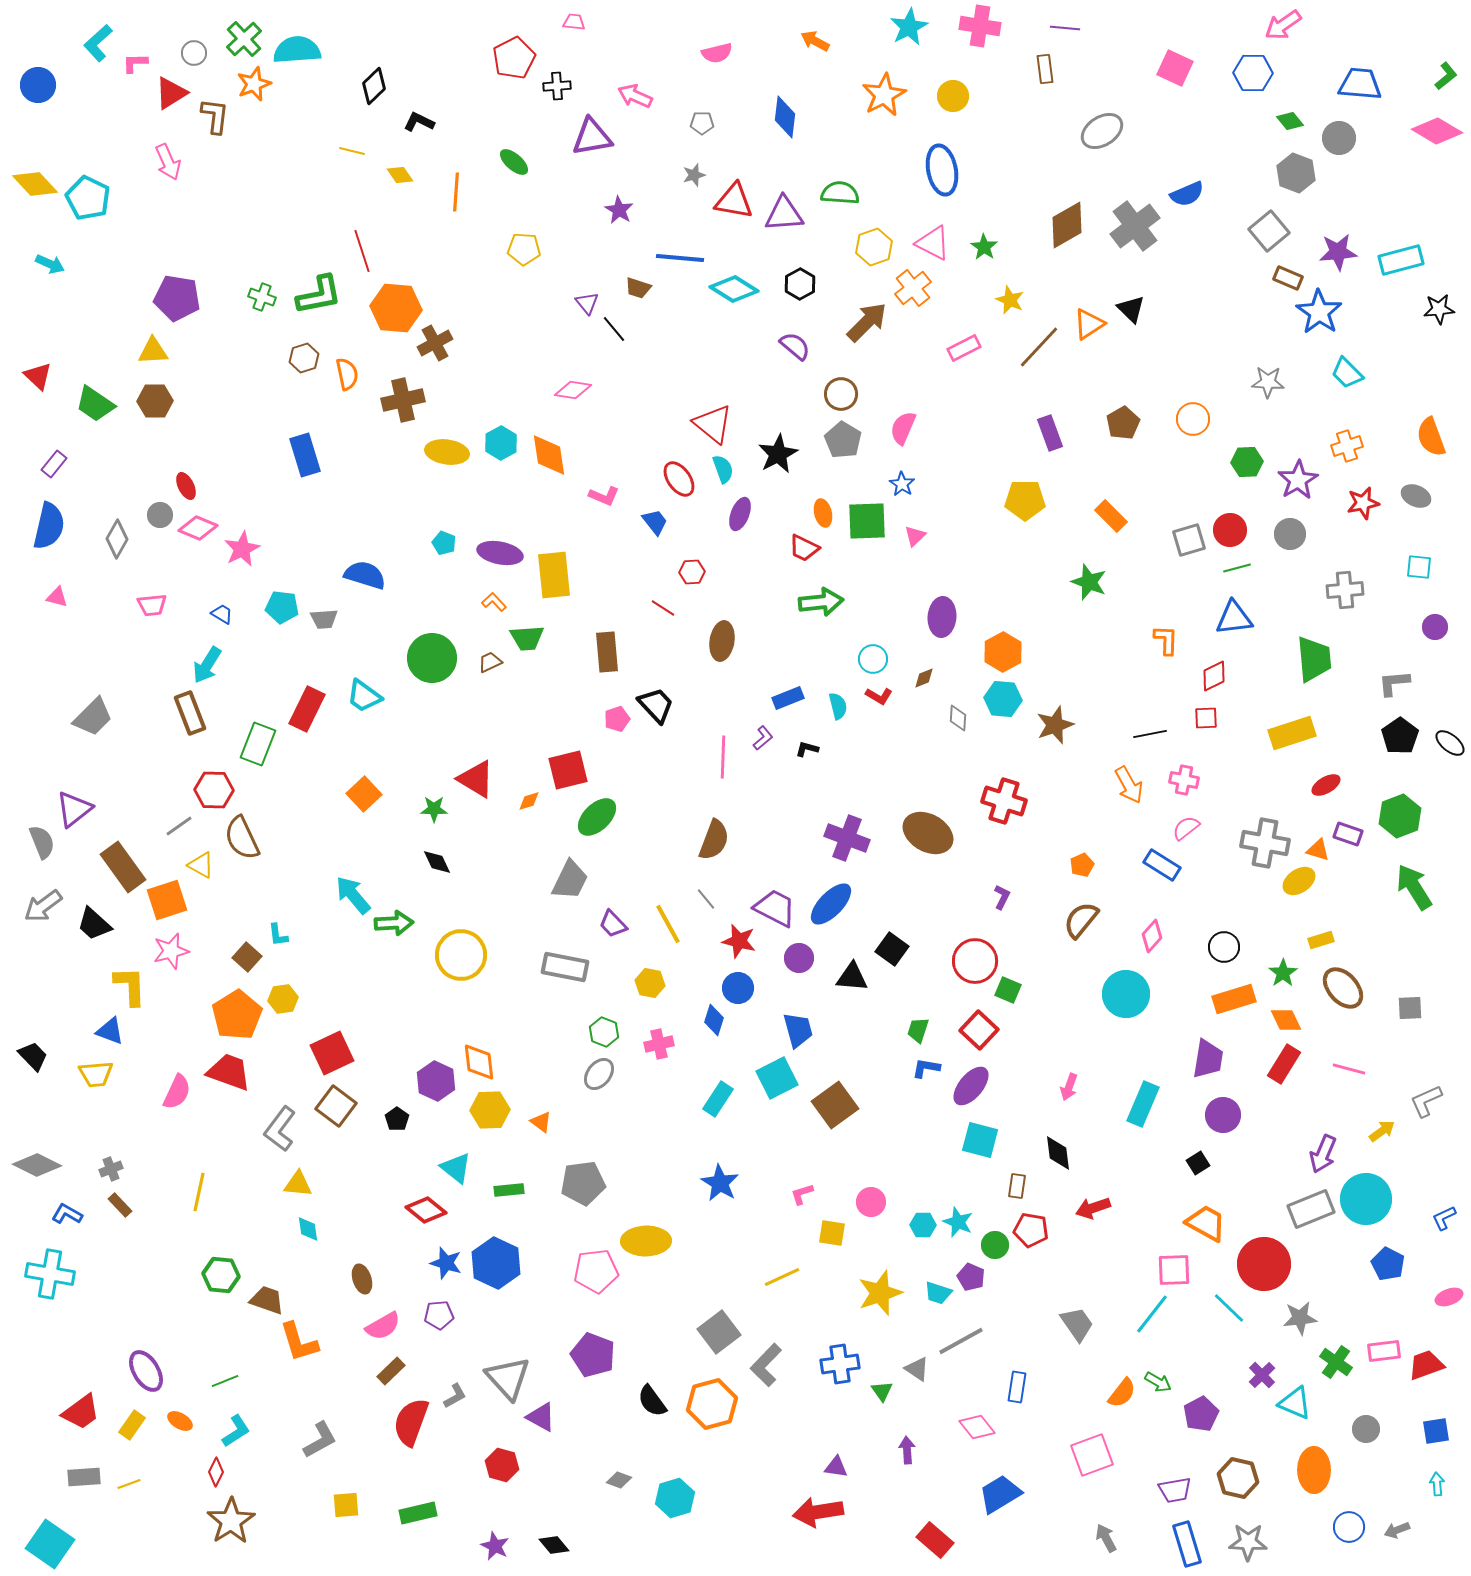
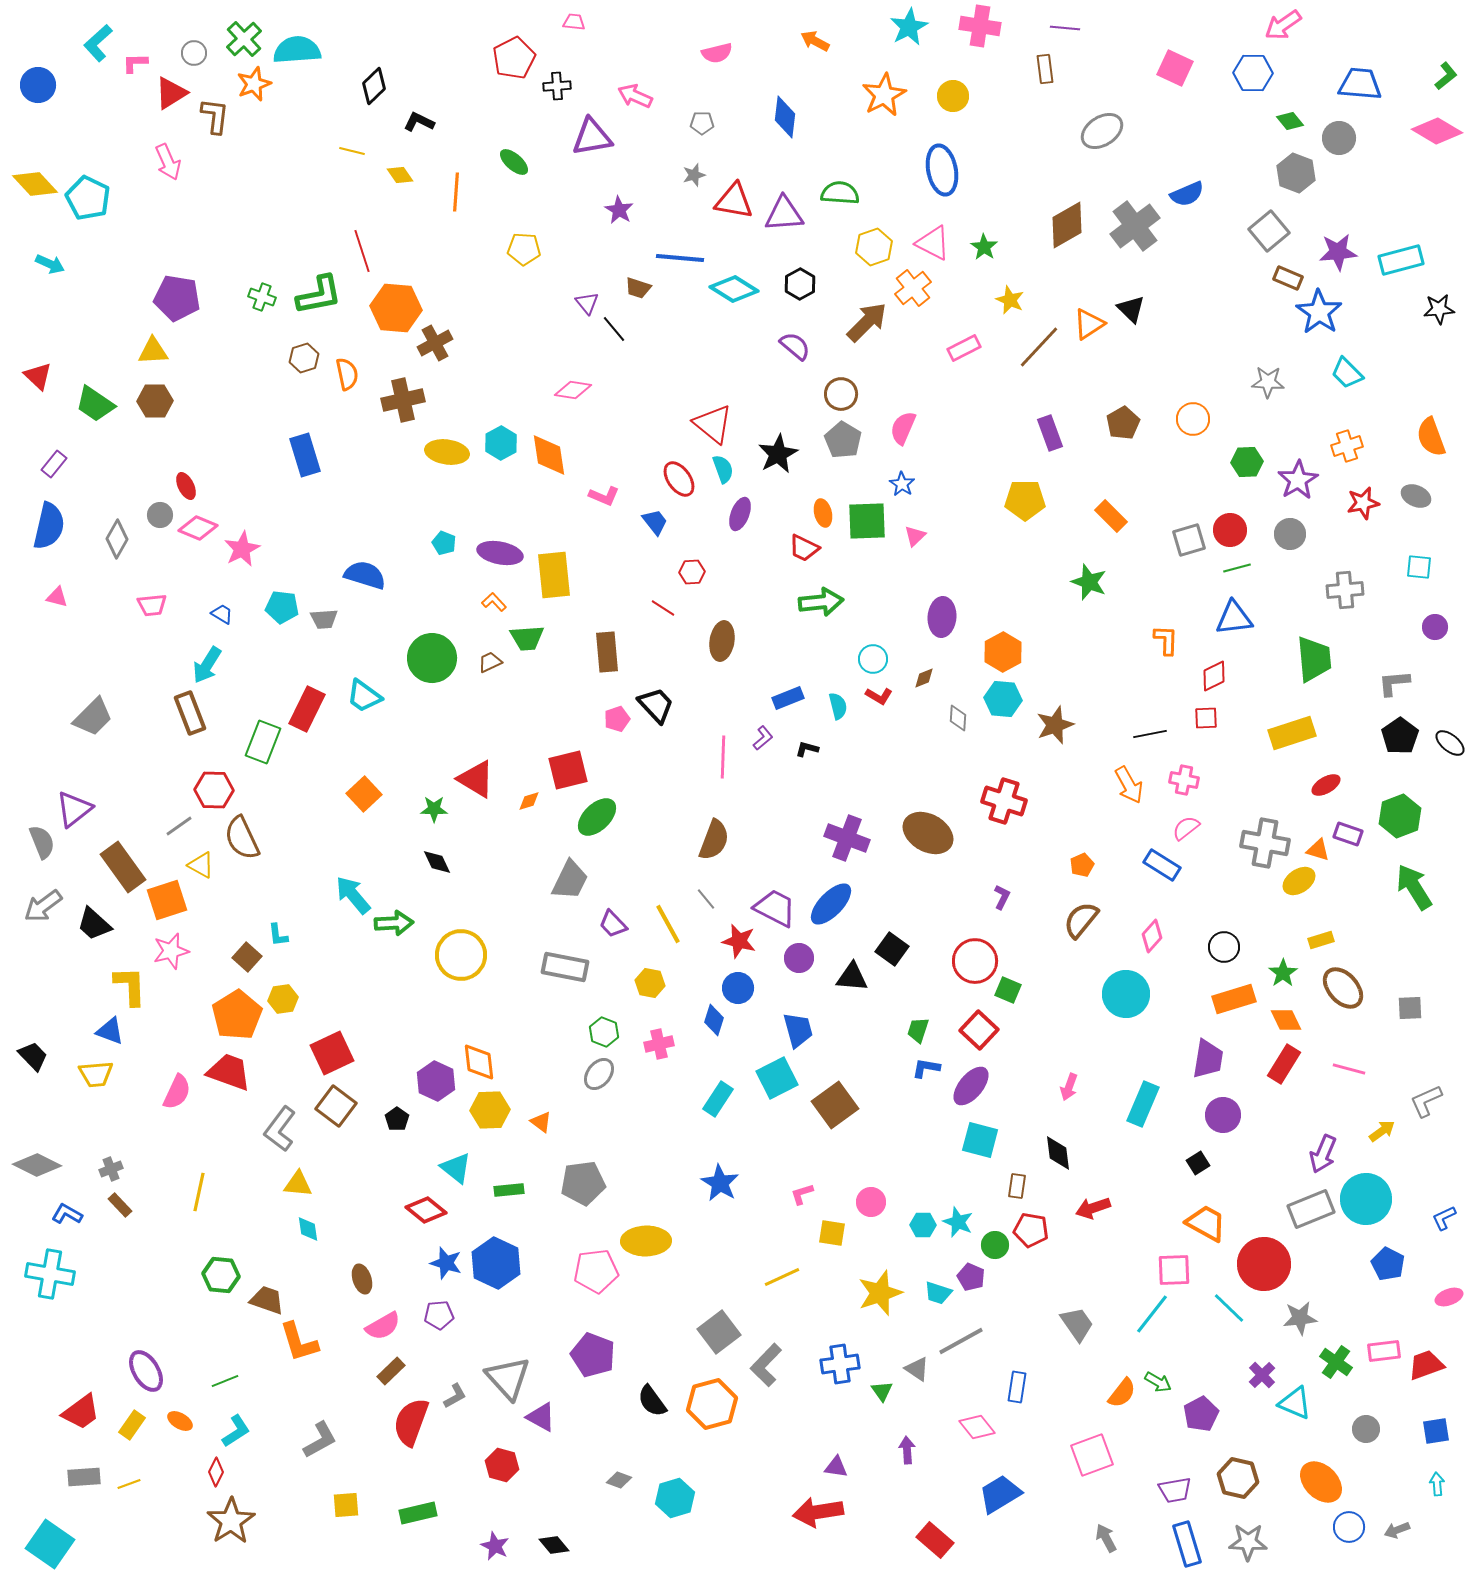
green rectangle at (258, 744): moved 5 px right, 2 px up
orange ellipse at (1314, 1470): moved 7 px right, 12 px down; rotated 45 degrees counterclockwise
